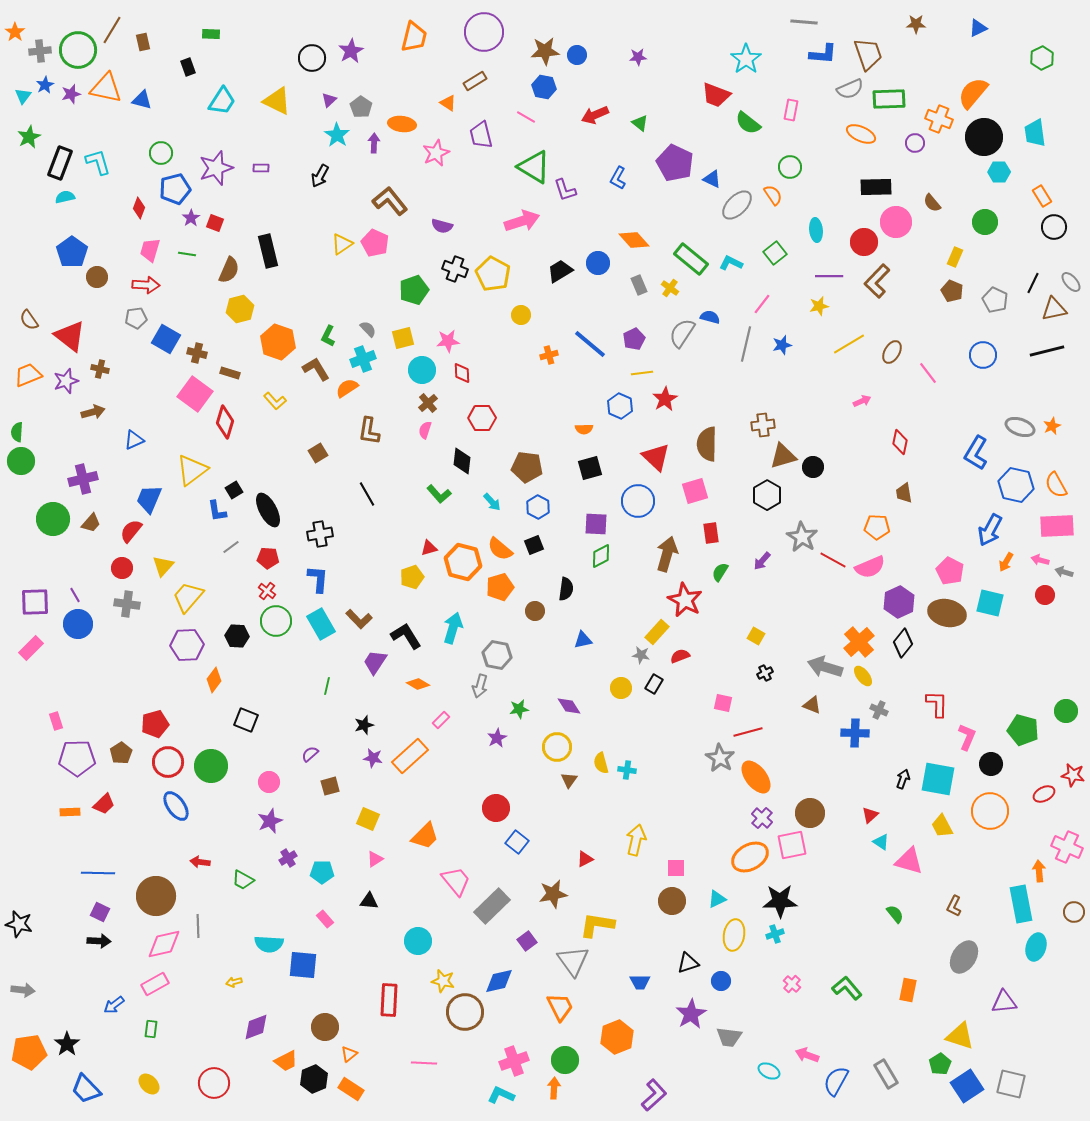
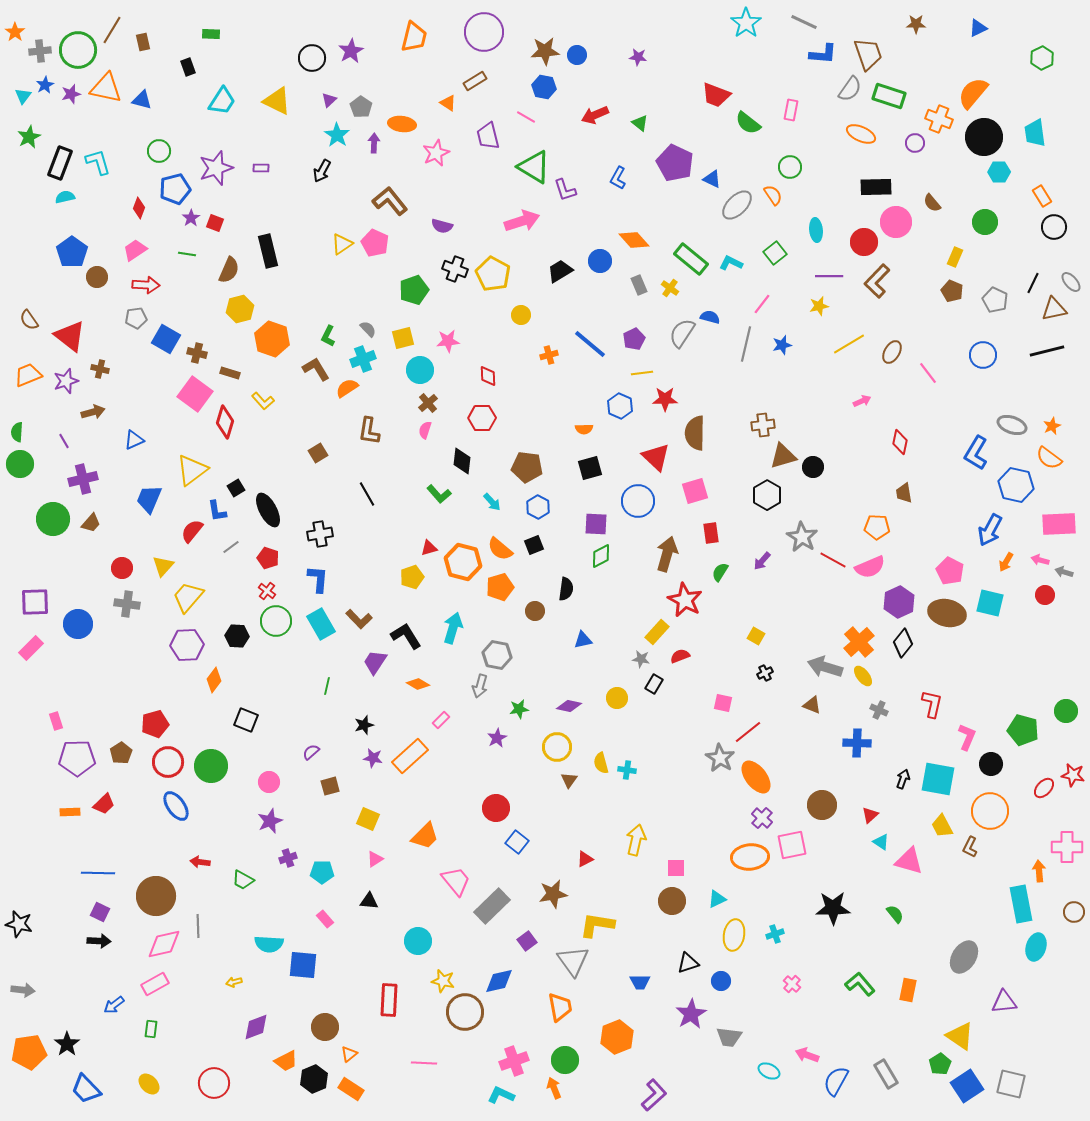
gray line at (804, 22): rotated 20 degrees clockwise
purple star at (638, 57): rotated 12 degrees clockwise
cyan star at (746, 59): moved 36 px up
gray semicircle at (850, 89): rotated 32 degrees counterclockwise
green rectangle at (889, 99): moved 3 px up; rotated 20 degrees clockwise
purple trapezoid at (481, 135): moved 7 px right, 1 px down
green circle at (161, 153): moved 2 px left, 2 px up
black arrow at (320, 176): moved 2 px right, 5 px up
pink trapezoid at (150, 250): moved 15 px left; rotated 40 degrees clockwise
blue circle at (598, 263): moved 2 px right, 2 px up
orange hexagon at (278, 342): moved 6 px left, 3 px up
cyan circle at (422, 370): moved 2 px left
red diamond at (462, 373): moved 26 px right, 3 px down
red star at (665, 399): rotated 30 degrees clockwise
yellow L-shape at (275, 401): moved 12 px left
gray ellipse at (1020, 427): moved 8 px left, 2 px up
brown semicircle at (707, 444): moved 12 px left, 11 px up
green circle at (21, 461): moved 1 px left, 3 px down
orange semicircle at (1056, 485): moved 7 px left, 27 px up; rotated 24 degrees counterclockwise
black square at (234, 490): moved 2 px right, 2 px up
pink rectangle at (1057, 526): moved 2 px right, 2 px up
red semicircle at (131, 531): moved 61 px right
red pentagon at (268, 558): rotated 15 degrees clockwise
purple line at (75, 595): moved 11 px left, 154 px up
gray star at (641, 655): moved 4 px down
yellow circle at (621, 688): moved 4 px left, 10 px down
red L-shape at (937, 704): moved 5 px left; rotated 12 degrees clockwise
purple diamond at (569, 706): rotated 45 degrees counterclockwise
red line at (748, 732): rotated 24 degrees counterclockwise
blue cross at (855, 733): moved 2 px right, 10 px down
purple semicircle at (310, 754): moved 1 px right, 2 px up
red ellipse at (1044, 794): moved 6 px up; rotated 20 degrees counterclockwise
brown circle at (810, 813): moved 12 px right, 8 px up
pink cross at (1067, 847): rotated 24 degrees counterclockwise
orange ellipse at (750, 857): rotated 24 degrees clockwise
purple cross at (288, 858): rotated 12 degrees clockwise
black star at (780, 901): moved 53 px right, 7 px down
brown L-shape at (954, 906): moved 16 px right, 59 px up
green L-shape at (847, 988): moved 13 px right, 4 px up
orange trapezoid at (560, 1007): rotated 16 degrees clockwise
yellow triangle at (960, 1036): rotated 16 degrees clockwise
orange arrow at (554, 1088): rotated 25 degrees counterclockwise
